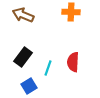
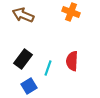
orange cross: rotated 18 degrees clockwise
black rectangle: moved 2 px down
red semicircle: moved 1 px left, 1 px up
